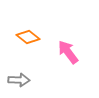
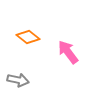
gray arrow: moved 1 px left; rotated 10 degrees clockwise
